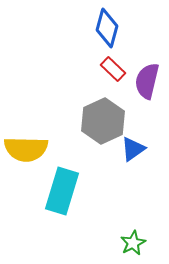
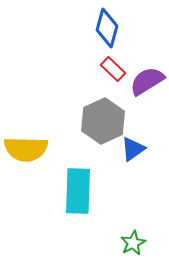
purple semicircle: rotated 45 degrees clockwise
cyan rectangle: moved 16 px right; rotated 15 degrees counterclockwise
